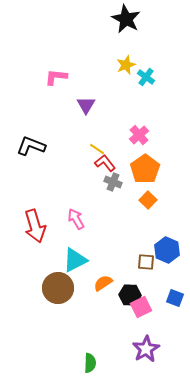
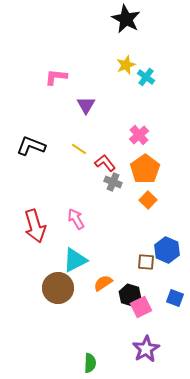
yellow line: moved 18 px left
black hexagon: rotated 15 degrees clockwise
